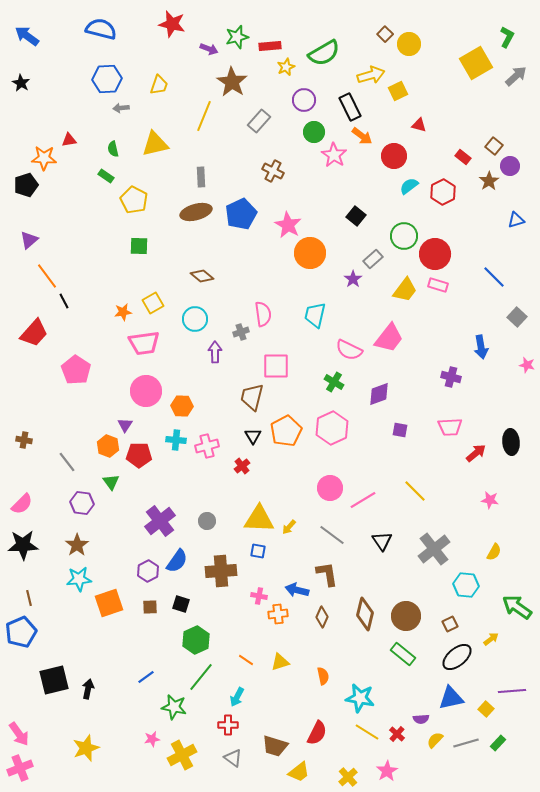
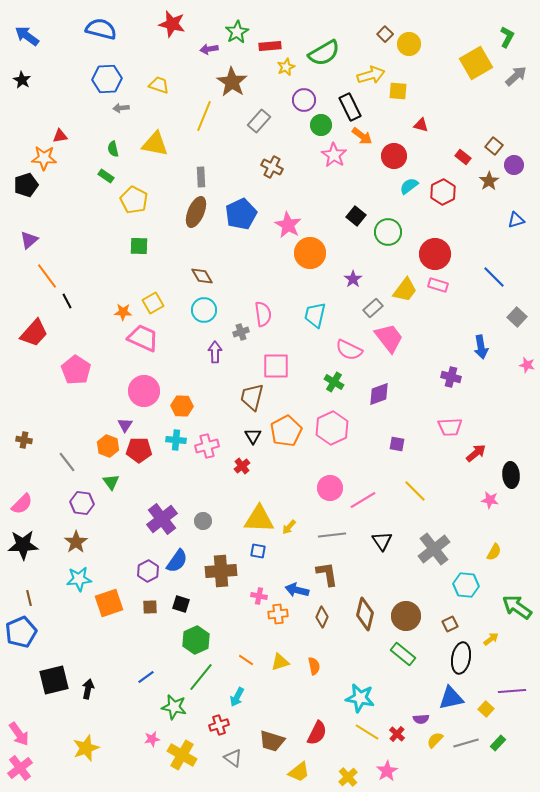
green star at (237, 37): moved 5 px up; rotated 15 degrees counterclockwise
purple arrow at (209, 49): rotated 150 degrees clockwise
black star at (21, 83): moved 1 px right, 3 px up
yellow trapezoid at (159, 85): rotated 90 degrees counterclockwise
yellow square at (398, 91): rotated 30 degrees clockwise
red triangle at (419, 125): moved 2 px right
green circle at (314, 132): moved 7 px right, 7 px up
red triangle at (69, 140): moved 9 px left, 4 px up
yellow triangle at (155, 144): rotated 24 degrees clockwise
purple circle at (510, 166): moved 4 px right, 1 px up
brown cross at (273, 171): moved 1 px left, 4 px up
brown ellipse at (196, 212): rotated 52 degrees counterclockwise
green circle at (404, 236): moved 16 px left, 4 px up
gray rectangle at (373, 259): moved 49 px down
brown diamond at (202, 276): rotated 20 degrees clockwise
black line at (64, 301): moved 3 px right
orange star at (123, 312): rotated 12 degrees clockwise
cyan circle at (195, 319): moved 9 px right, 9 px up
pink trapezoid at (389, 338): rotated 76 degrees counterclockwise
pink trapezoid at (144, 343): moved 1 px left, 5 px up; rotated 148 degrees counterclockwise
pink circle at (146, 391): moved 2 px left
purple square at (400, 430): moved 3 px left, 14 px down
black ellipse at (511, 442): moved 33 px down
red pentagon at (139, 455): moved 5 px up
purple cross at (160, 521): moved 2 px right, 2 px up
gray circle at (207, 521): moved 4 px left
gray line at (332, 535): rotated 44 degrees counterclockwise
brown star at (77, 545): moved 1 px left, 3 px up
black ellipse at (457, 657): moved 4 px right, 1 px down; rotated 40 degrees counterclockwise
orange semicircle at (323, 676): moved 9 px left, 10 px up
red cross at (228, 725): moved 9 px left; rotated 18 degrees counterclockwise
brown trapezoid at (275, 746): moved 3 px left, 5 px up
yellow cross at (182, 755): rotated 32 degrees counterclockwise
pink cross at (20, 768): rotated 15 degrees counterclockwise
